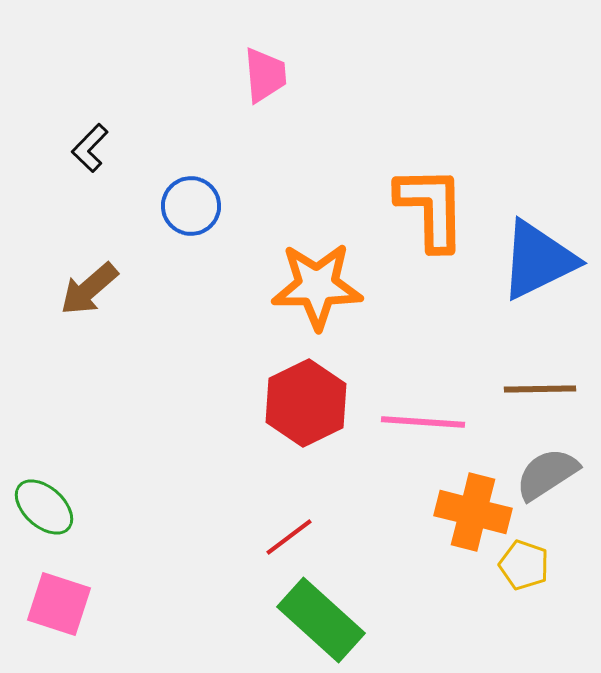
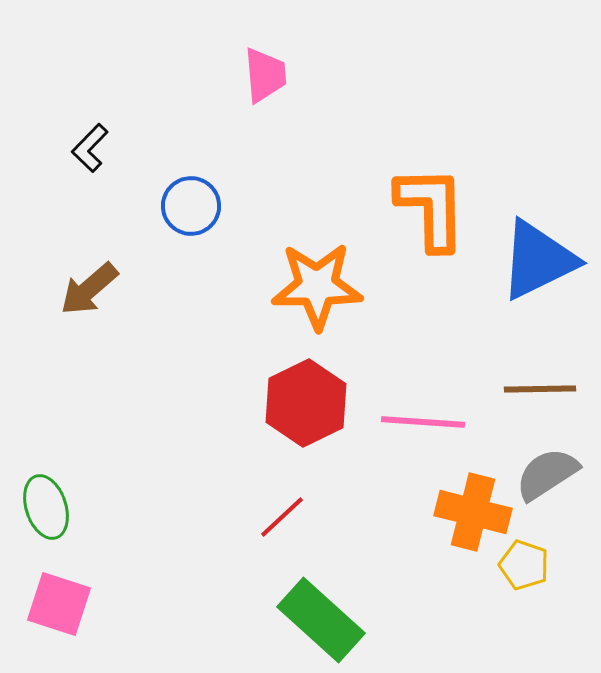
green ellipse: moved 2 px right; rotated 30 degrees clockwise
red line: moved 7 px left, 20 px up; rotated 6 degrees counterclockwise
